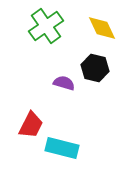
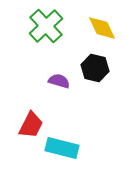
green cross: rotated 8 degrees counterclockwise
purple semicircle: moved 5 px left, 2 px up
